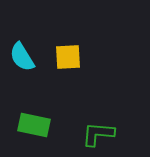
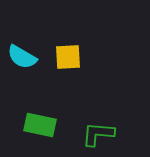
cyan semicircle: rotated 28 degrees counterclockwise
green rectangle: moved 6 px right
